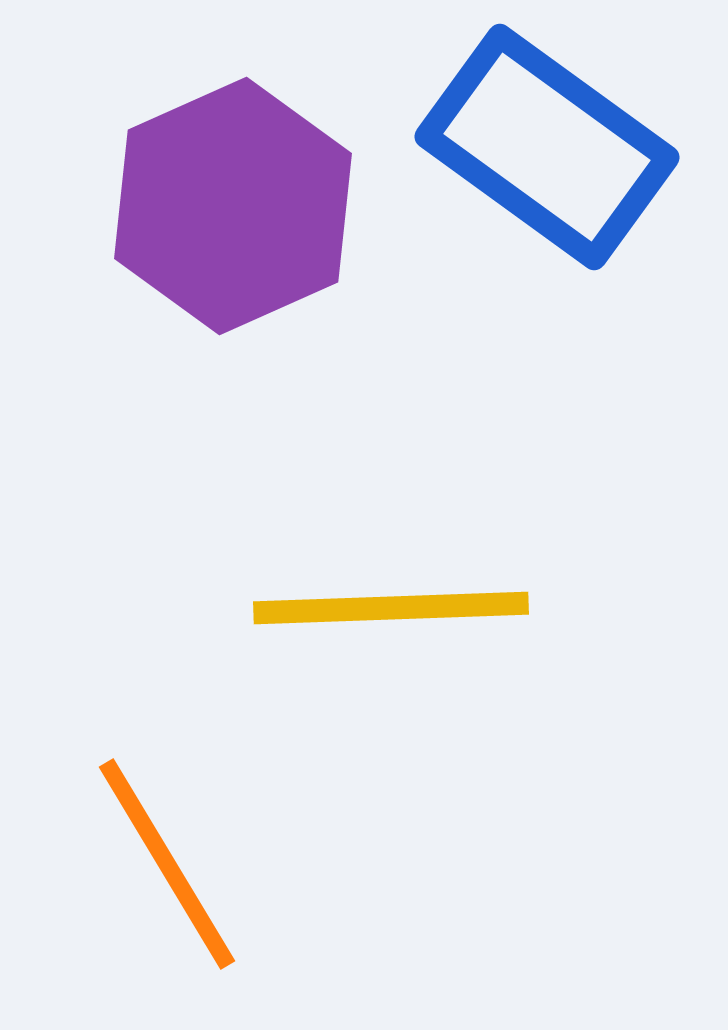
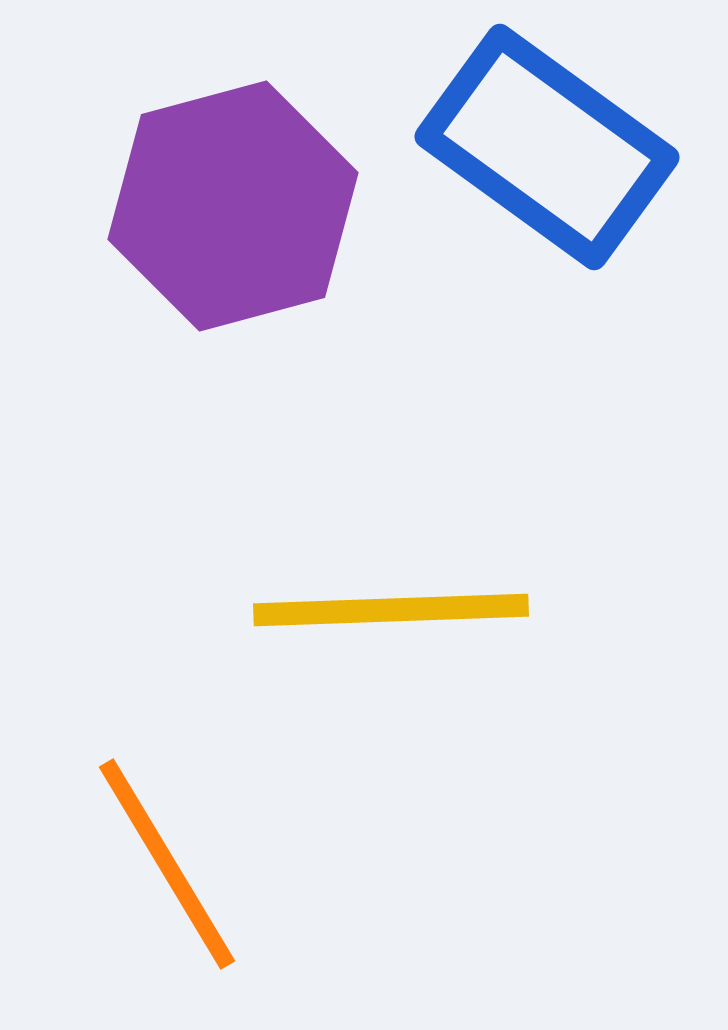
purple hexagon: rotated 9 degrees clockwise
yellow line: moved 2 px down
